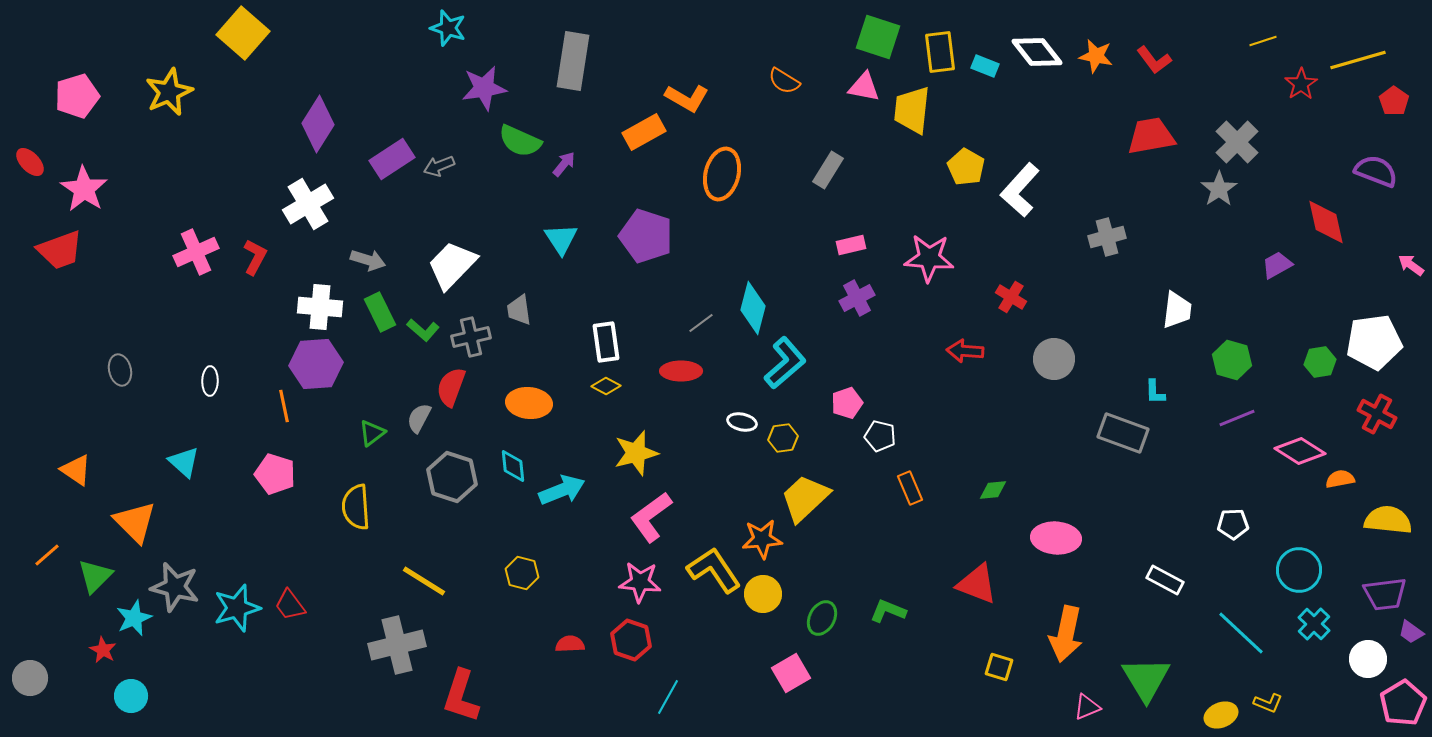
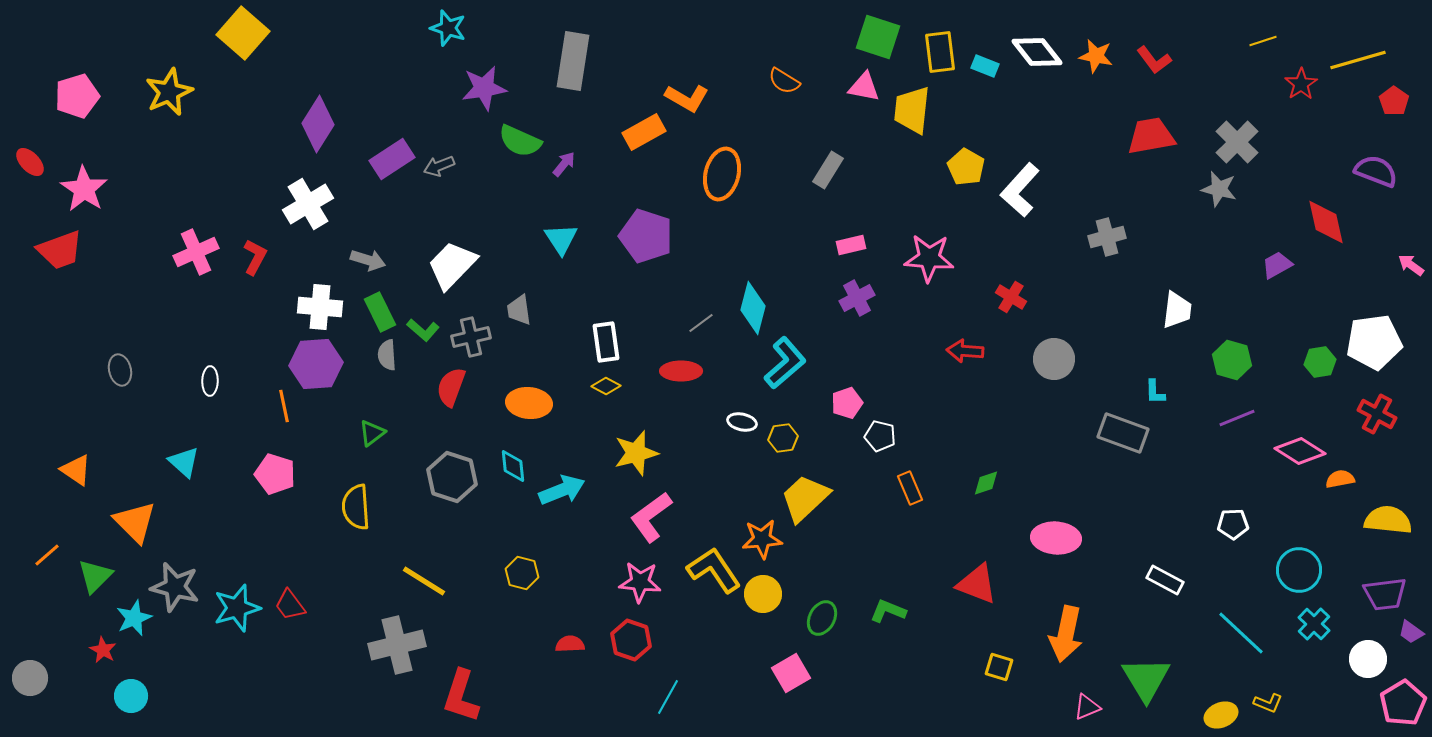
gray star at (1219, 189): rotated 24 degrees counterclockwise
gray semicircle at (419, 418): moved 32 px left, 63 px up; rotated 32 degrees counterclockwise
green diamond at (993, 490): moved 7 px left, 7 px up; rotated 12 degrees counterclockwise
